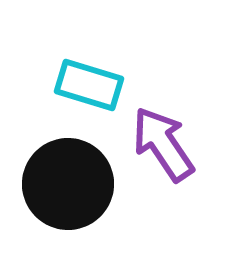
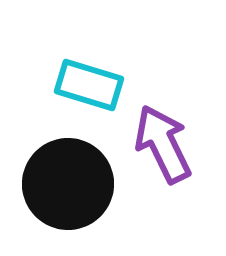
purple arrow: rotated 8 degrees clockwise
